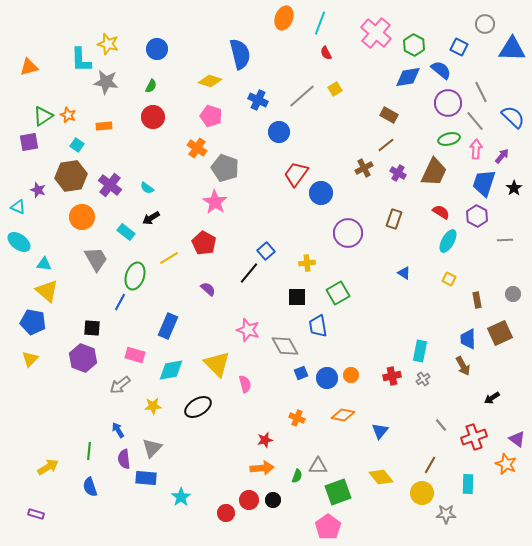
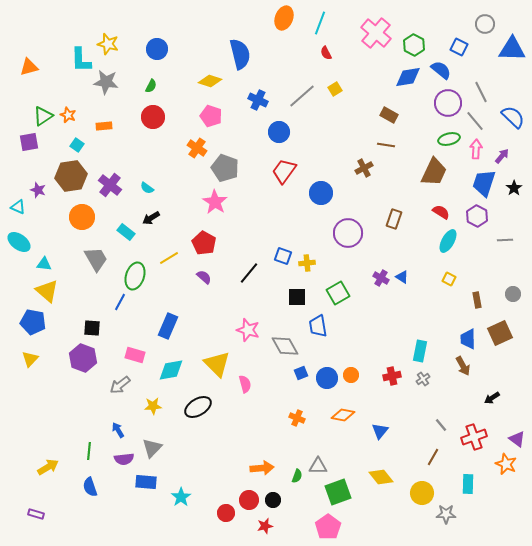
brown line at (386, 145): rotated 48 degrees clockwise
purple cross at (398, 173): moved 17 px left, 105 px down
red trapezoid at (296, 174): moved 12 px left, 3 px up
blue square at (266, 251): moved 17 px right, 5 px down; rotated 30 degrees counterclockwise
blue triangle at (404, 273): moved 2 px left, 4 px down
purple semicircle at (208, 289): moved 4 px left, 12 px up
red star at (265, 440): moved 86 px down
purple semicircle at (124, 459): rotated 90 degrees counterclockwise
brown line at (430, 465): moved 3 px right, 8 px up
blue rectangle at (146, 478): moved 4 px down
